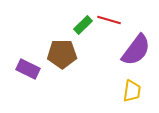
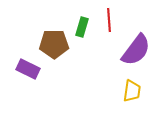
red line: rotated 70 degrees clockwise
green rectangle: moved 1 px left, 2 px down; rotated 30 degrees counterclockwise
brown pentagon: moved 8 px left, 10 px up
